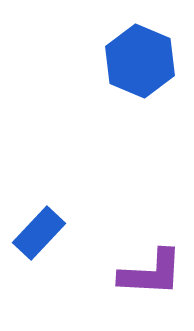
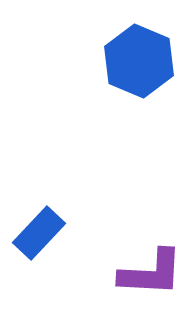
blue hexagon: moved 1 px left
